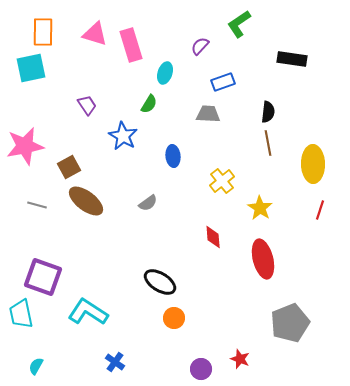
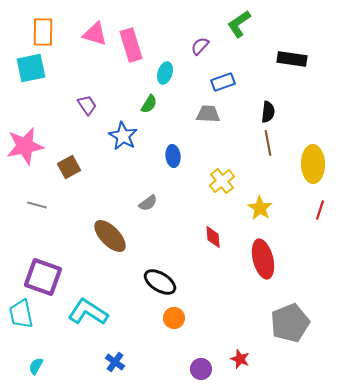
brown ellipse: moved 24 px right, 35 px down; rotated 9 degrees clockwise
